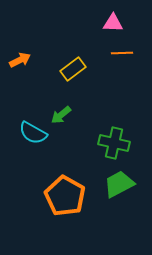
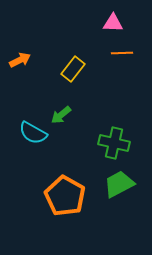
yellow rectangle: rotated 15 degrees counterclockwise
